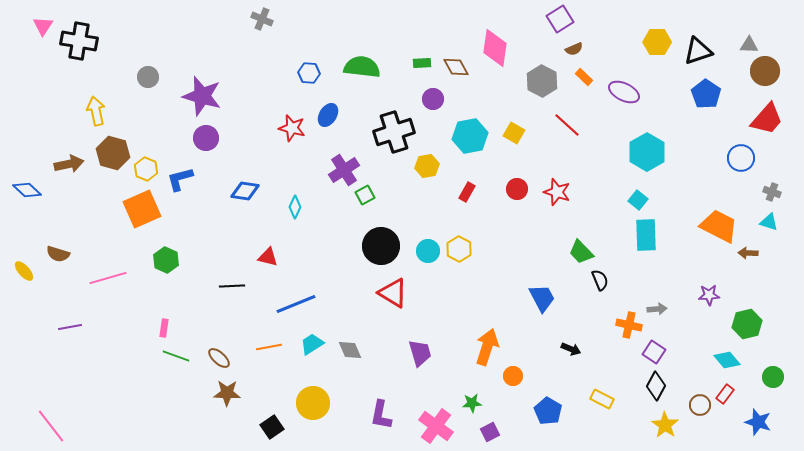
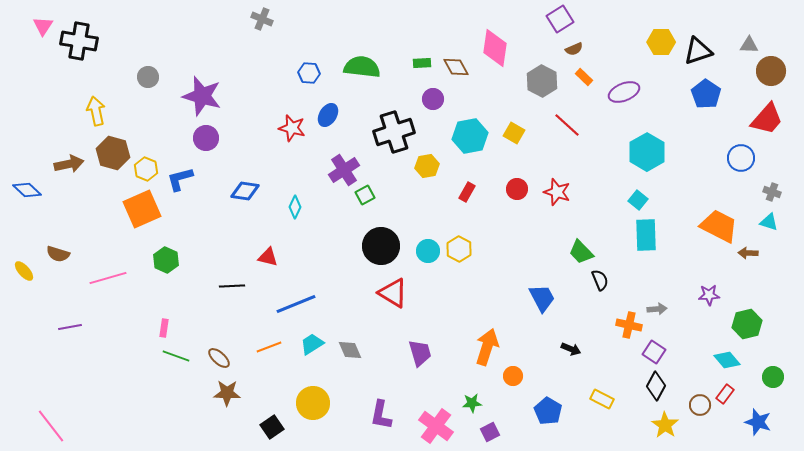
yellow hexagon at (657, 42): moved 4 px right
brown circle at (765, 71): moved 6 px right
purple ellipse at (624, 92): rotated 48 degrees counterclockwise
orange line at (269, 347): rotated 10 degrees counterclockwise
